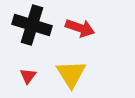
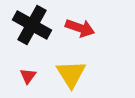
black cross: rotated 12 degrees clockwise
